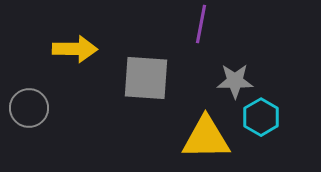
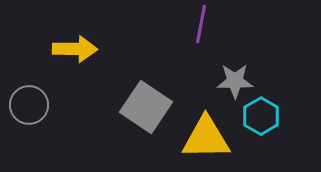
gray square: moved 29 px down; rotated 30 degrees clockwise
gray circle: moved 3 px up
cyan hexagon: moved 1 px up
